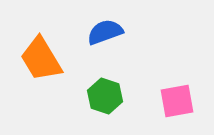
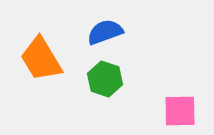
green hexagon: moved 17 px up
pink square: moved 3 px right, 10 px down; rotated 9 degrees clockwise
